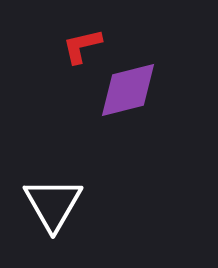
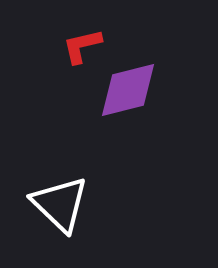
white triangle: moved 7 px right; rotated 16 degrees counterclockwise
